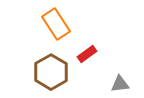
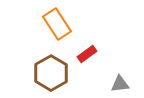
orange rectangle: moved 1 px right
brown hexagon: moved 1 px down
